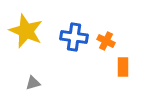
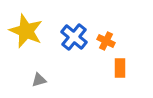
blue cross: rotated 32 degrees clockwise
orange rectangle: moved 3 px left, 1 px down
gray triangle: moved 6 px right, 3 px up
